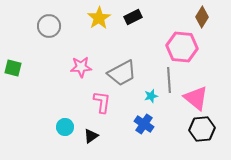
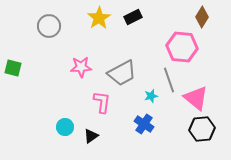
gray line: rotated 15 degrees counterclockwise
